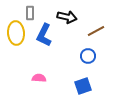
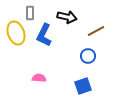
yellow ellipse: rotated 15 degrees counterclockwise
